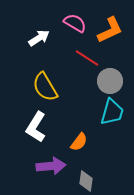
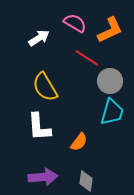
white L-shape: moved 3 px right; rotated 36 degrees counterclockwise
purple arrow: moved 8 px left, 11 px down
